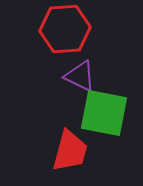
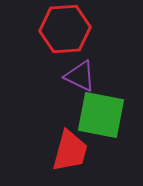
green square: moved 3 px left, 2 px down
